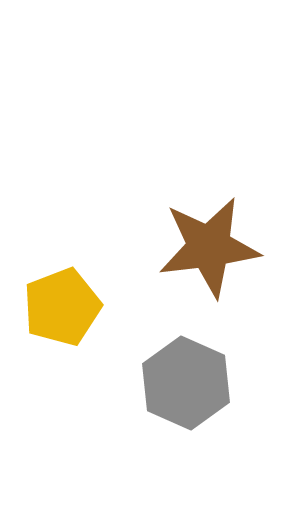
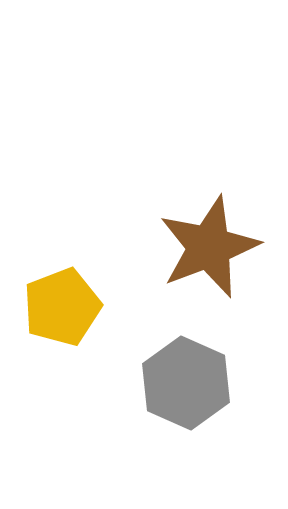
brown star: rotated 14 degrees counterclockwise
